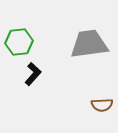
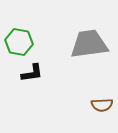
green hexagon: rotated 16 degrees clockwise
black L-shape: moved 1 px left, 1 px up; rotated 40 degrees clockwise
